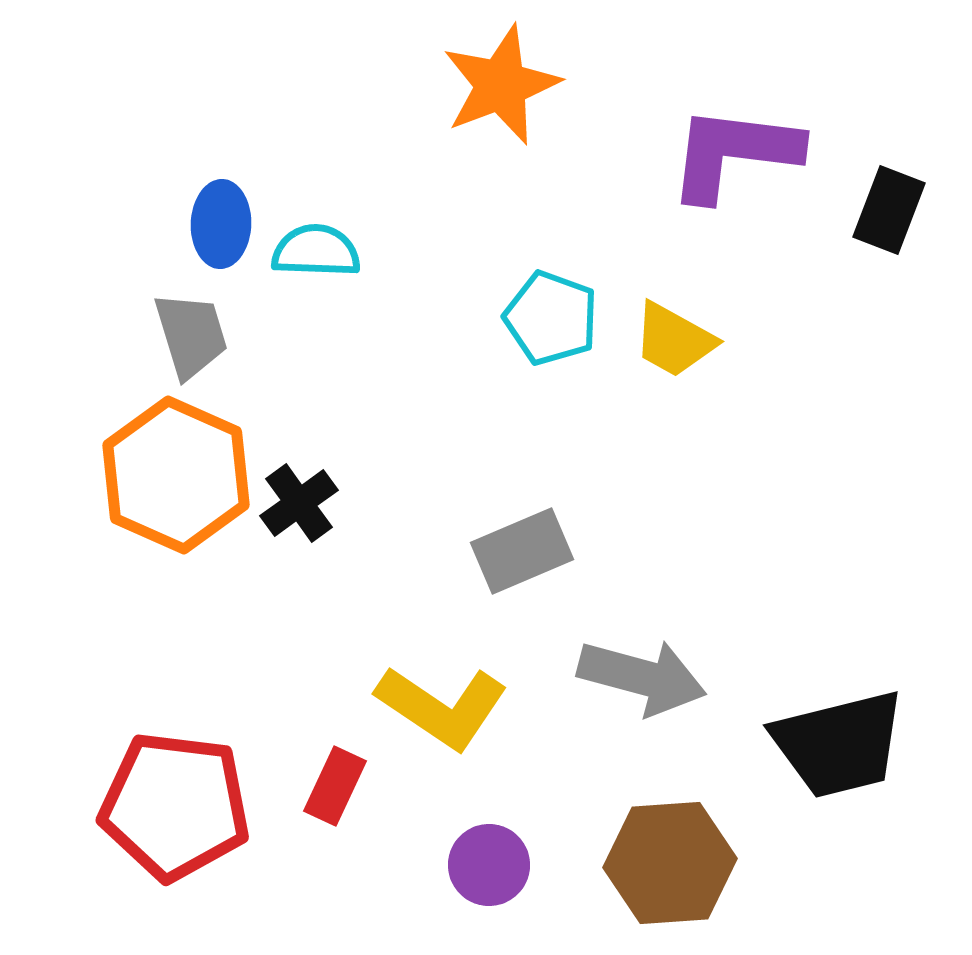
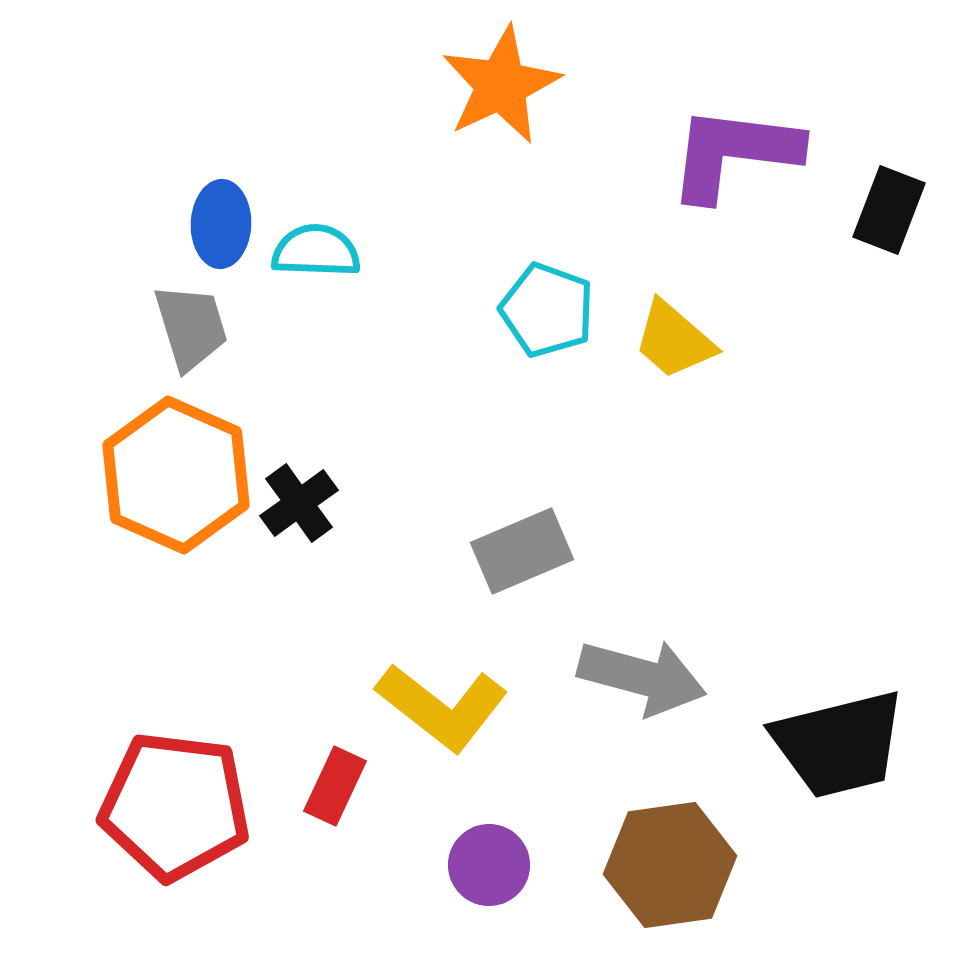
orange star: rotated 4 degrees counterclockwise
cyan pentagon: moved 4 px left, 8 px up
gray trapezoid: moved 8 px up
yellow trapezoid: rotated 12 degrees clockwise
yellow L-shape: rotated 4 degrees clockwise
brown hexagon: moved 2 px down; rotated 4 degrees counterclockwise
